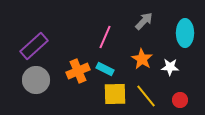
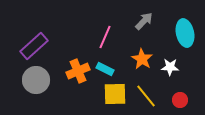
cyan ellipse: rotated 12 degrees counterclockwise
